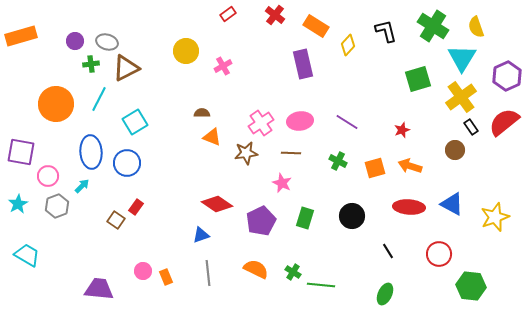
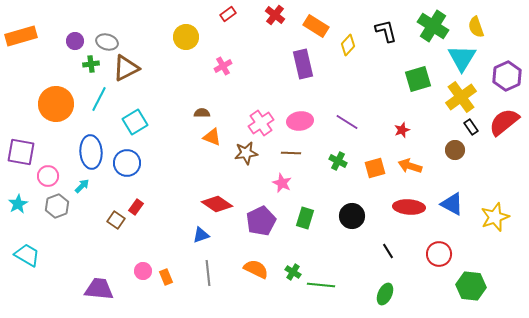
yellow circle at (186, 51): moved 14 px up
